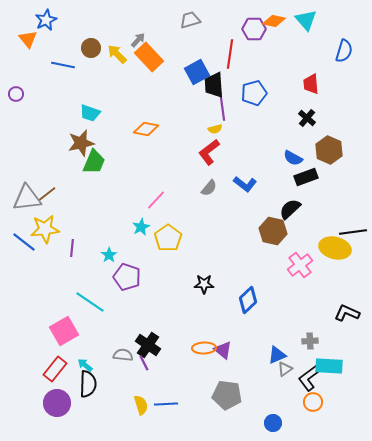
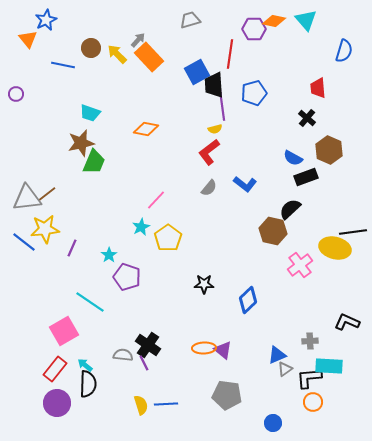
red trapezoid at (311, 84): moved 7 px right, 4 px down
purple line at (72, 248): rotated 18 degrees clockwise
black L-shape at (347, 313): moved 9 px down
black L-shape at (309, 378): rotated 32 degrees clockwise
